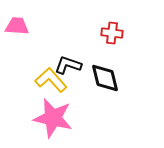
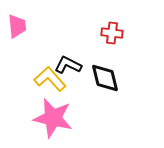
pink trapezoid: rotated 80 degrees clockwise
black L-shape: rotated 8 degrees clockwise
yellow L-shape: moved 1 px left, 1 px up
